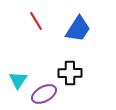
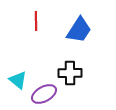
red line: rotated 30 degrees clockwise
blue trapezoid: moved 1 px right, 1 px down
cyan triangle: rotated 24 degrees counterclockwise
